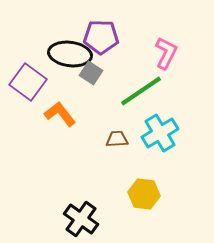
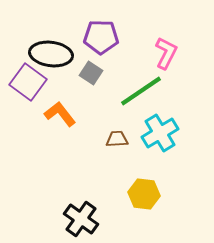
black ellipse: moved 19 px left
